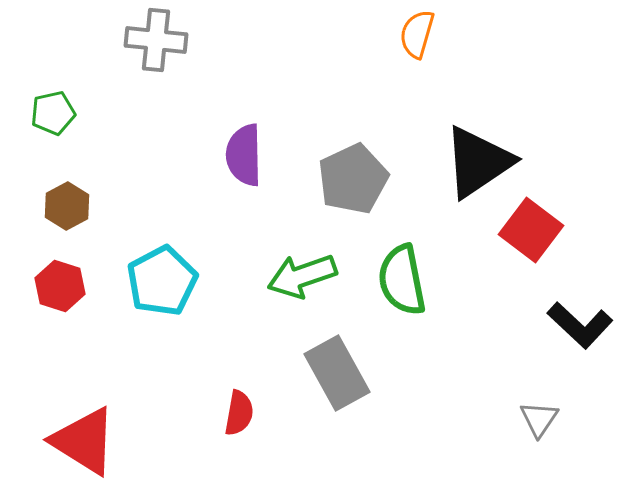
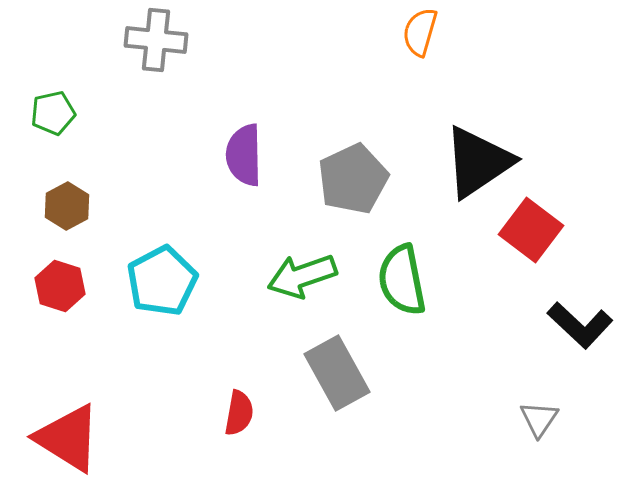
orange semicircle: moved 3 px right, 2 px up
red triangle: moved 16 px left, 3 px up
